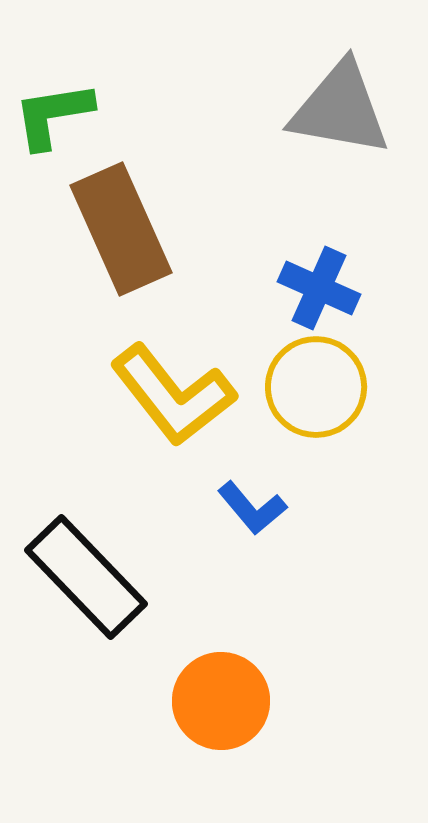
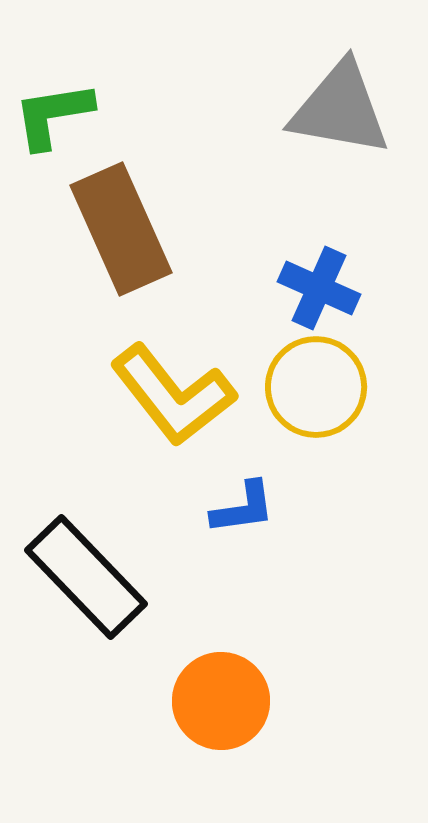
blue L-shape: moved 9 px left; rotated 58 degrees counterclockwise
